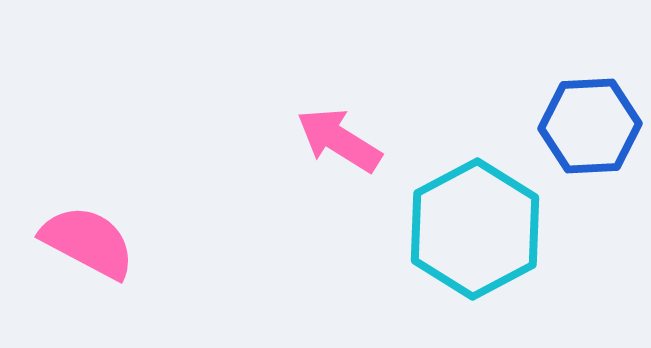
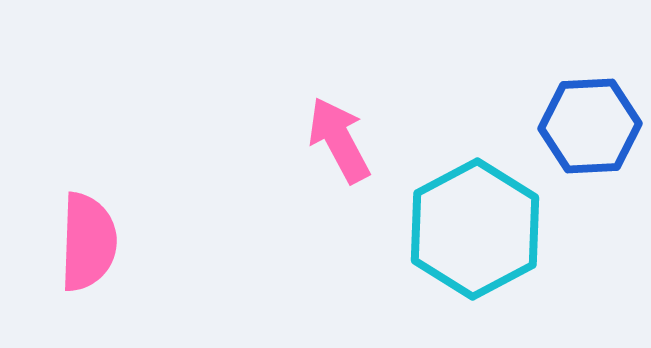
pink arrow: rotated 30 degrees clockwise
pink semicircle: rotated 64 degrees clockwise
